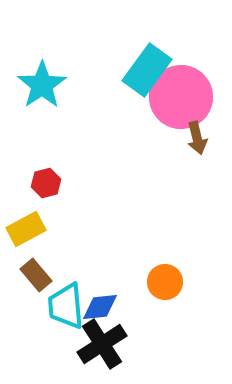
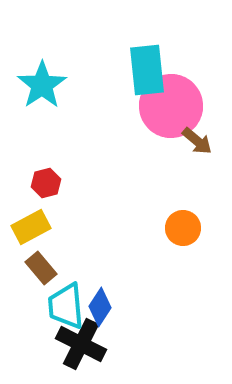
cyan rectangle: rotated 42 degrees counterclockwise
pink circle: moved 10 px left, 9 px down
brown arrow: moved 3 px down; rotated 36 degrees counterclockwise
yellow rectangle: moved 5 px right, 2 px up
brown rectangle: moved 5 px right, 7 px up
orange circle: moved 18 px right, 54 px up
blue diamond: rotated 51 degrees counterclockwise
black cross: moved 21 px left; rotated 30 degrees counterclockwise
